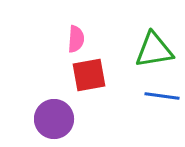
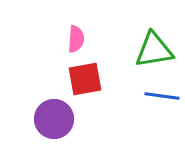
red square: moved 4 px left, 4 px down
